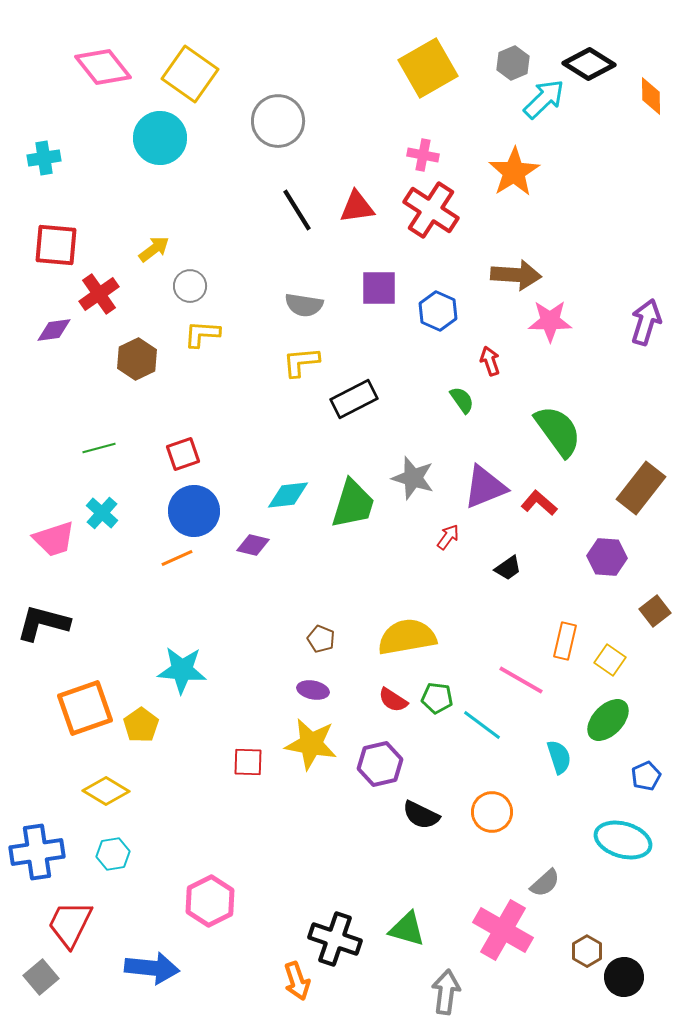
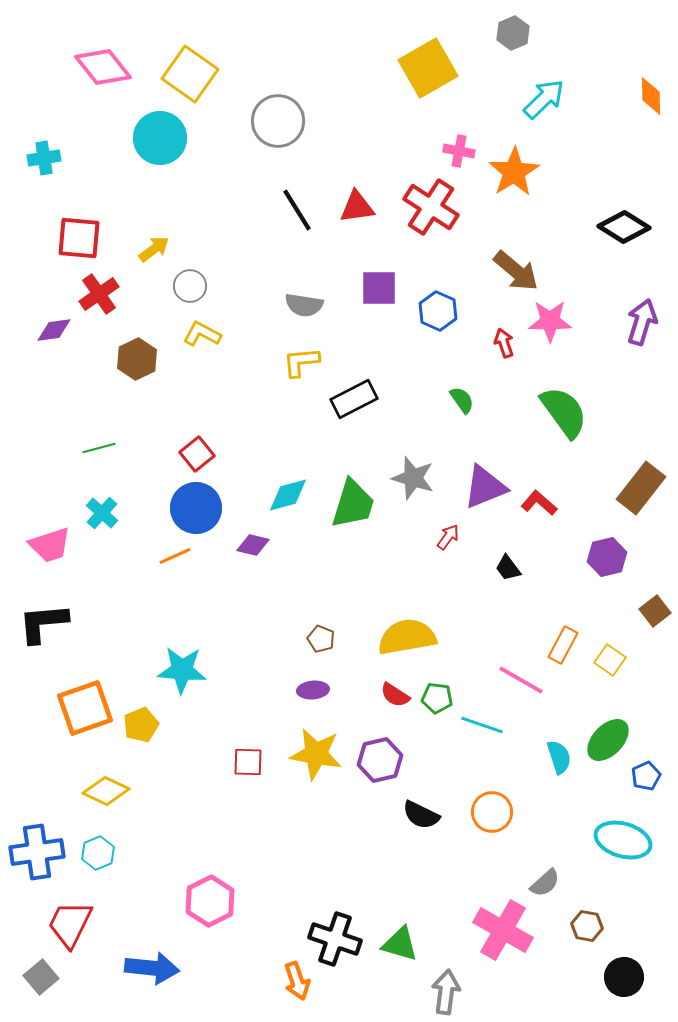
gray hexagon at (513, 63): moved 30 px up
black diamond at (589, 64): moved 35 px right, 163 px down
pink cross at (423, 155): moved 36 px right, 4 px up
red cross at (431, 210): moved 3 px up
red square at (56, 245): moved 23 px right, 7 px up
brown arrow at (516, 275): moved 4 px up; rotated 36 degrees clockwise
purple arrow at (646, 322): moved 4 px left
yellow L-shape at (202, 334): rotated 24 degrees clockwise
red arrow at (490, 361): moved 14 px right, 18 px up
green semicircle at (558, 431): moved 6 px right, 19 px up
red square at (183, 454): moved 14 px right; rotated 20 degrees counterclockwise
cyan diamond at (288, 495): rotated 9 degrees counterclockwise
blue circle at (194, 511): moved 2 px right, 3 px up
pink trapezoid at (54, 539): moved 4 px left, 6 px down
purple hexagon at (607, 557): rotated 18 degrees counterclockwise
orange line at (177, 558): moved 2 px left, 2 px up
black trapezoid at (508, 568): rotated 88 degrees clockwise
black L-shape at (43, 623): rotated 20 degrees counterclockwise
orange rectangle at (565, 641): moved 2 px left, 4 px down; rotated 15 degrees clockwise
purple ellipse at (313, 690): rotated 16 degrees counterclockwise
red semicircle at (393, 700): moved 2 px right, 5 px up
green ellipse at (608, 720): moved 20 px down
yellow pentagon at (141, 725): rotated 12 degrees clockwise
cyan line at (482, 725): rotated 18 degrees counterclockwise
yellow star at (311, 744): moved 5 px right, 10 px down
purple hexagon at (380, 764): moved 4 px up
yellow diamond at (106, 791): rotated 6 degrees counterclockwise
cyan hexagon at (113, 854): moved 15 px left, 1 px up; rotated 12 degrees counterclockwise
green triangle at (407, 929): moved 7 px left, 15 px down
brown hexagon at (587, 951): moved 25 px up; rotated 20 degrees counterclockwise
